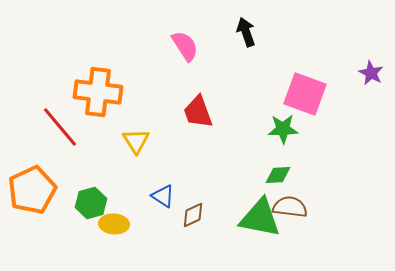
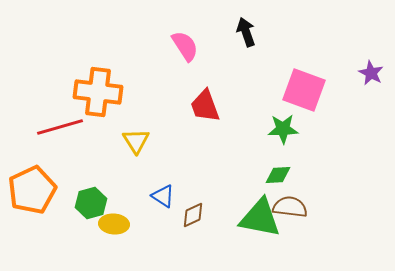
pink square: moved 1 px left, 4 px up
red trapezoid: moved 7 px right, 6 px up
red line: rotated 66 degrees counterclockwise
